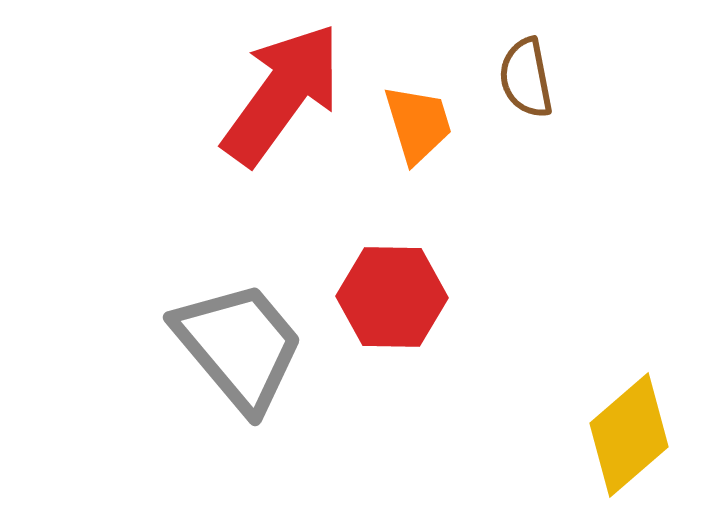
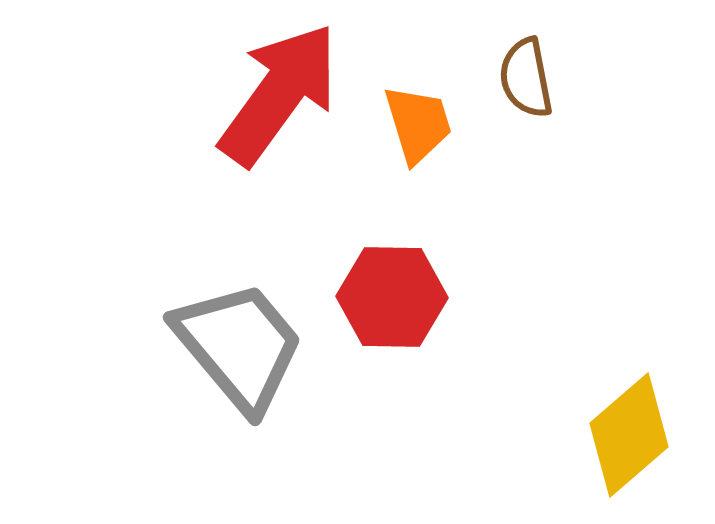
red arrow: moved 3 px left
